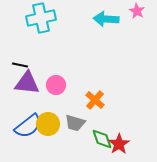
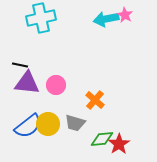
pink star: moved 12 px left, 4 px down
cyan arrow: rotated 15 degrees counterclockwise
green diamond: rotated 75 degrees counterclockwise
